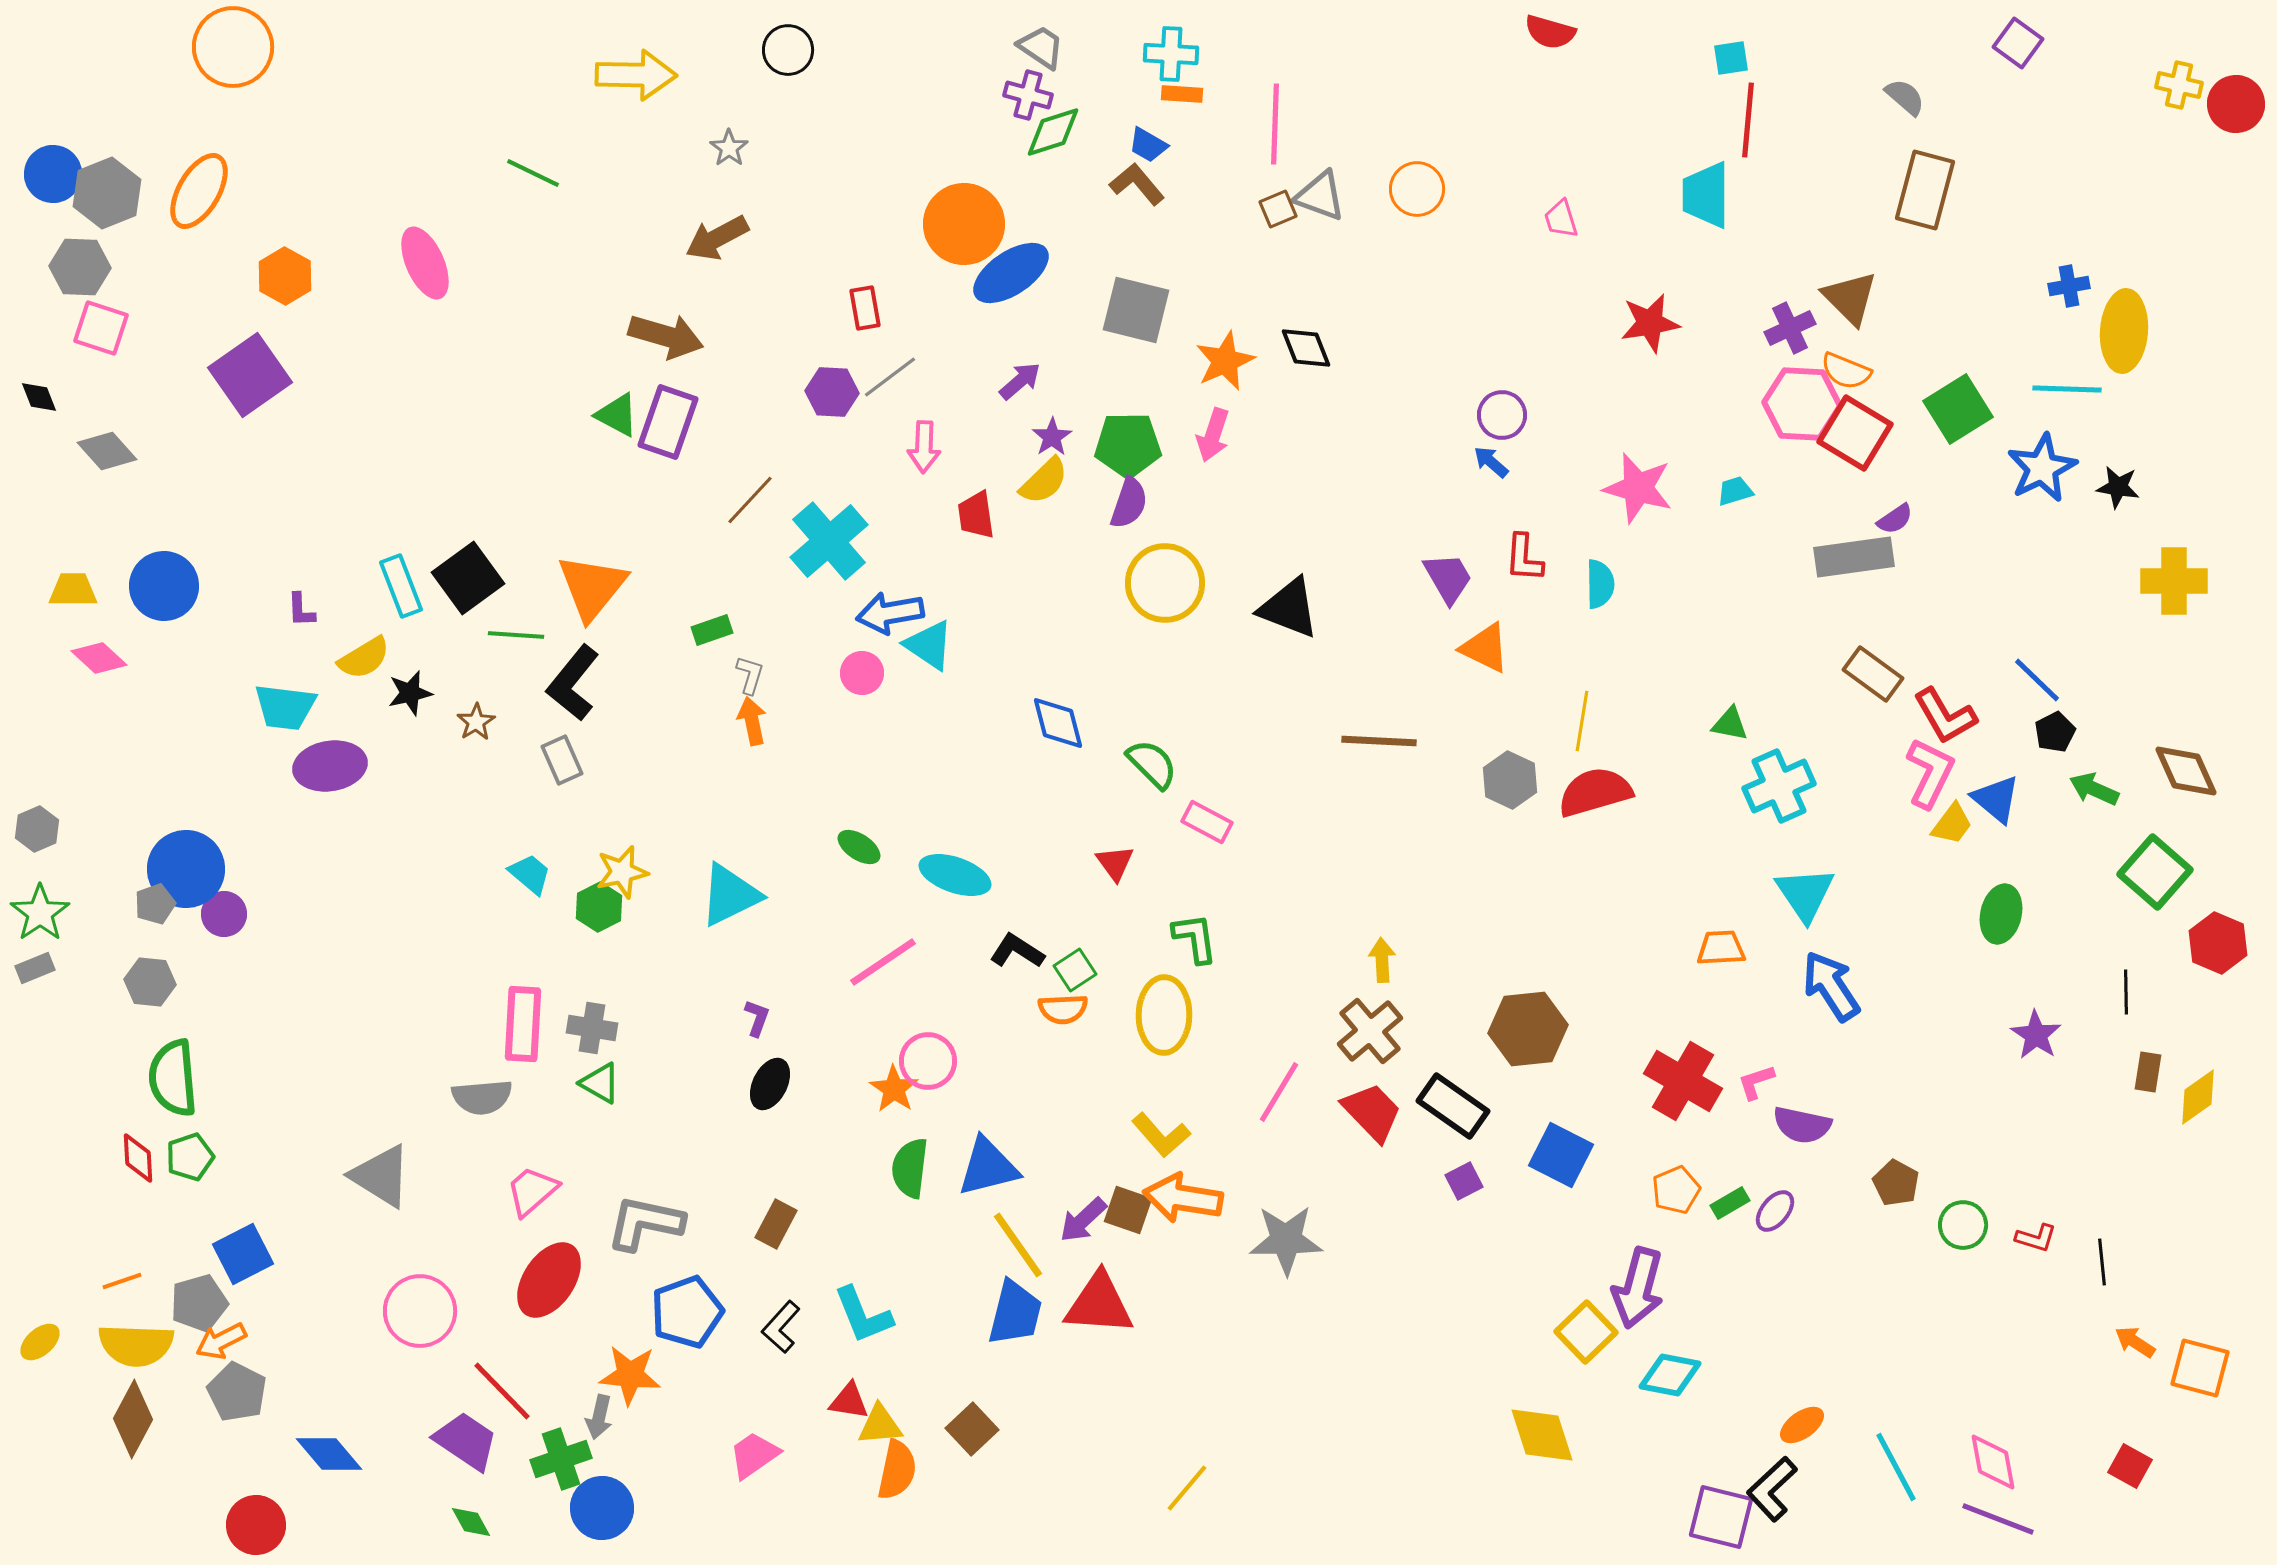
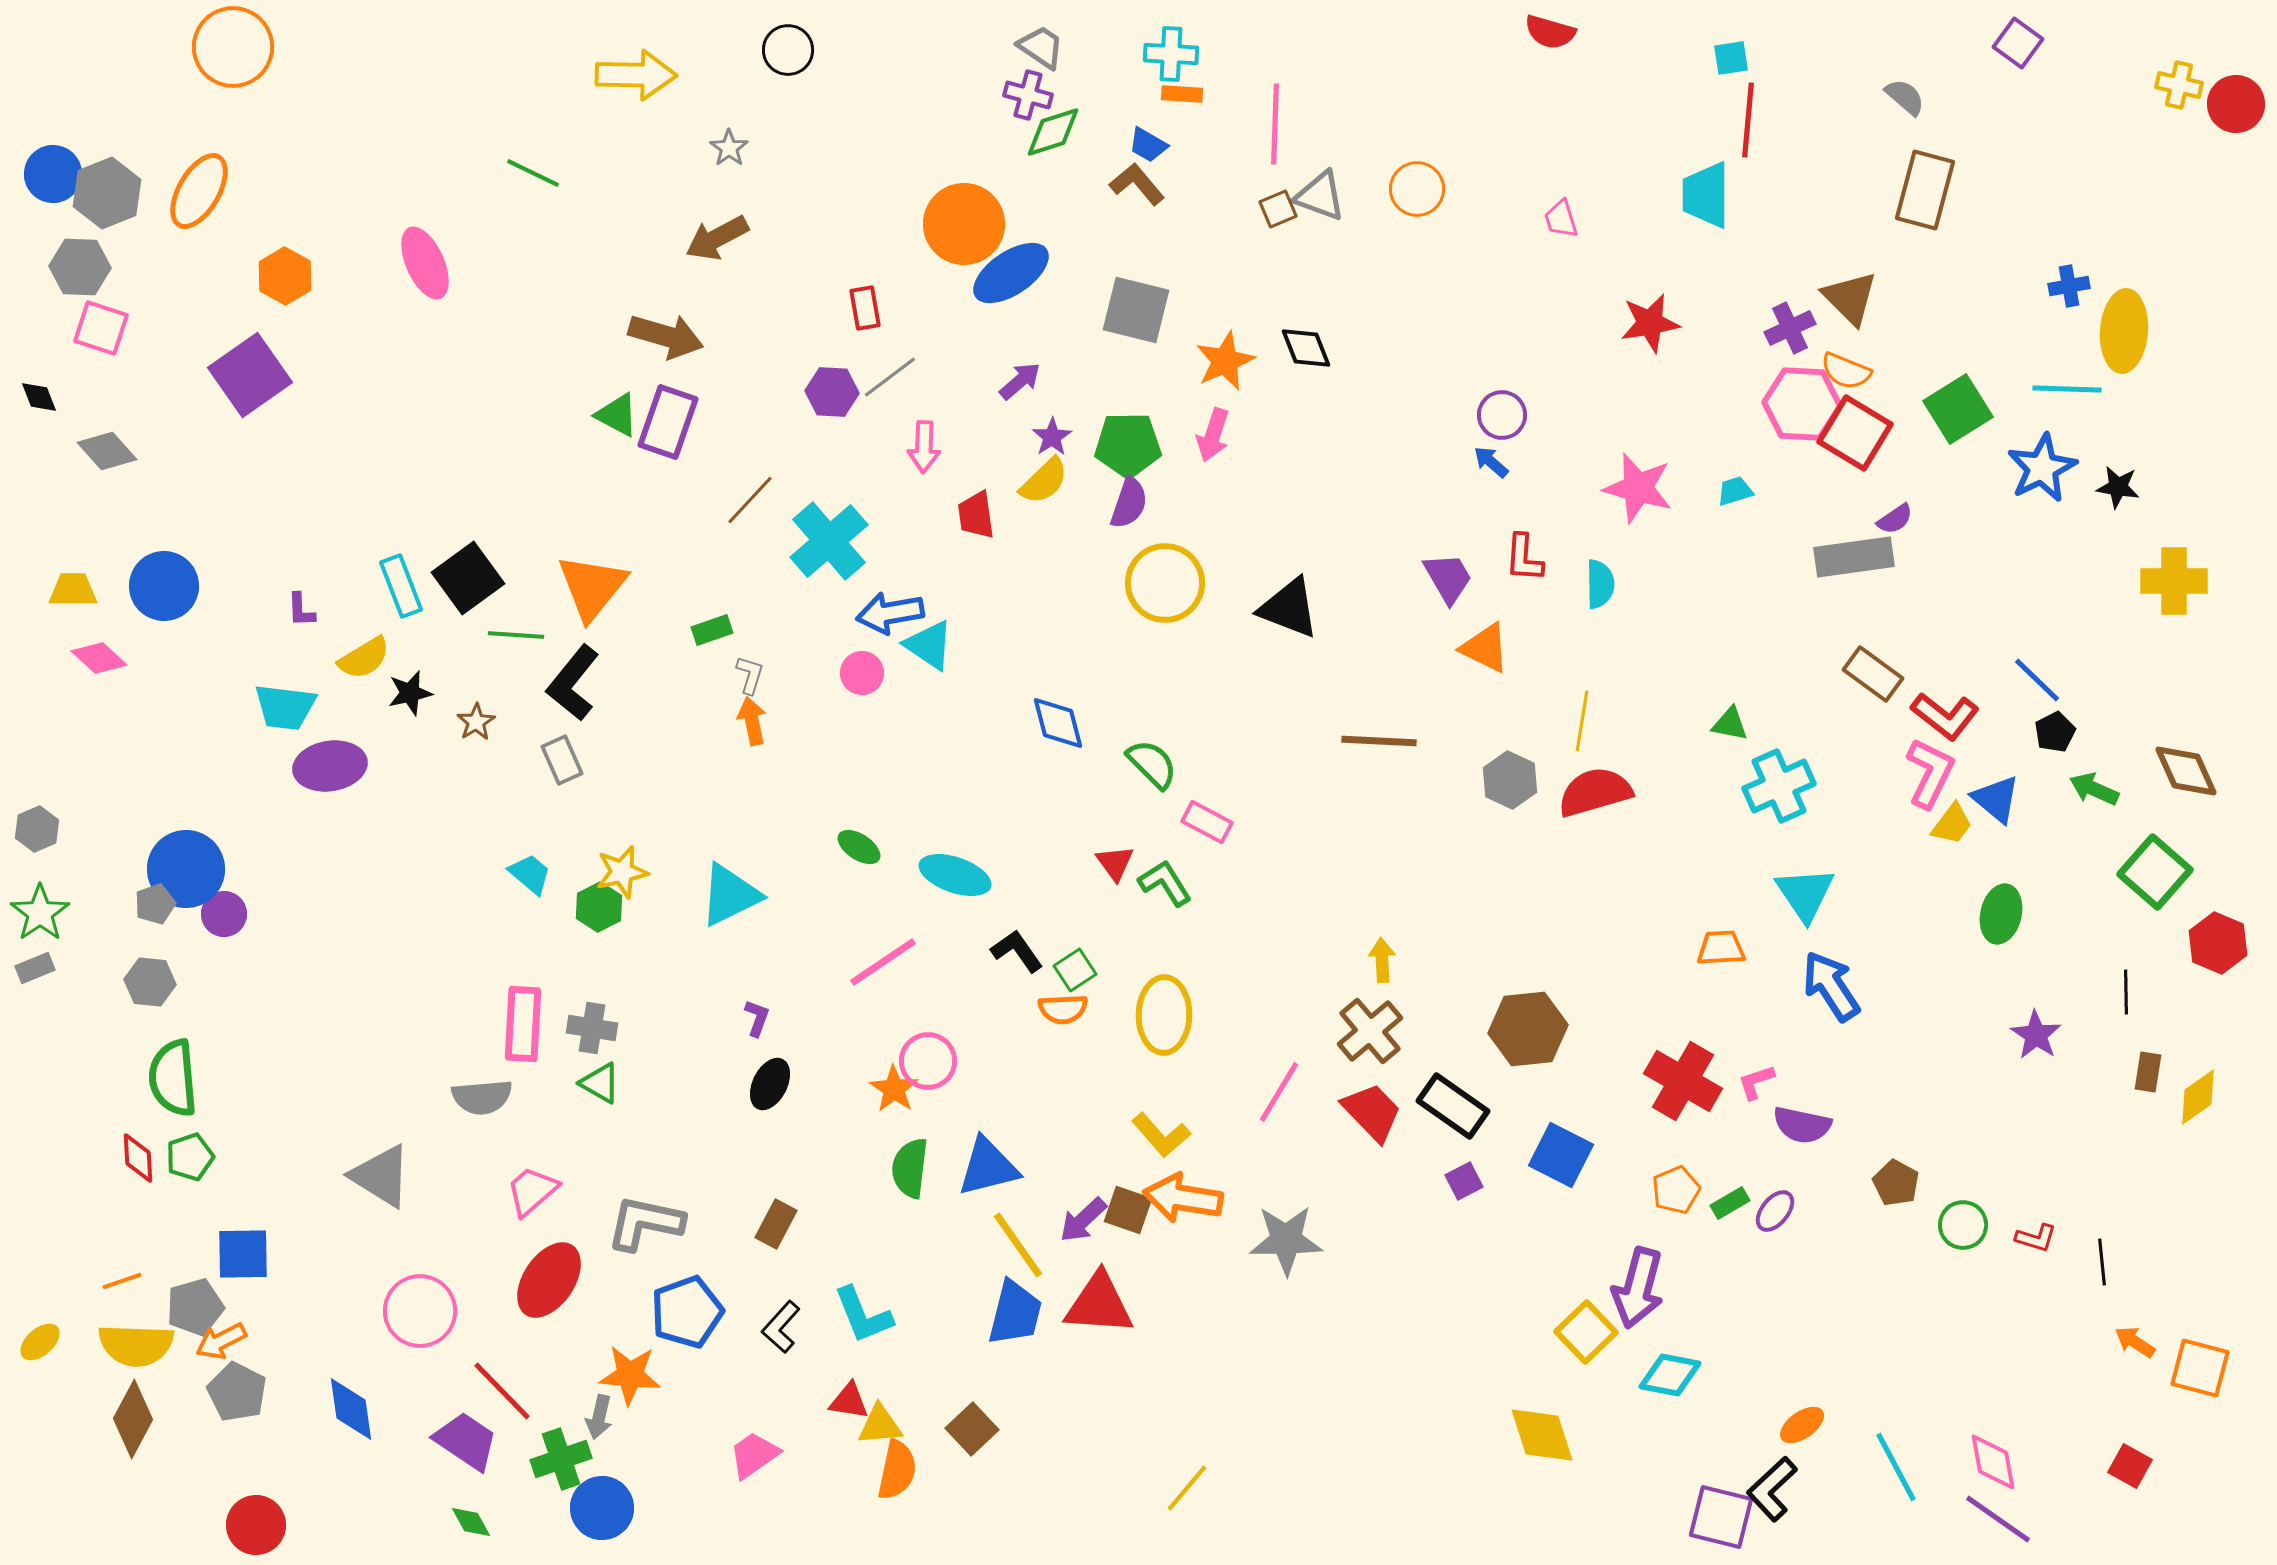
red L-shape at (1945, 716): rotated 22 degrees counterclockwise
green L-shape at (1195, 938): moved 30 px left, 55 px up; rotated 24 degrees counterclockwise
black L-shape at (1017, 951): rotated 22 degrees clockwise
blue square at (243, 1254): rotated 26 degrees clockwise
gray pentagon at (199, 1303): moved 4 px left, 4 px down
blue diamond at (329, 1454): moved 22 px right, 45 px up; rotated 32 degrees clockwise
purple line at (1998, 1519): rotated 14 degrees clockwise
